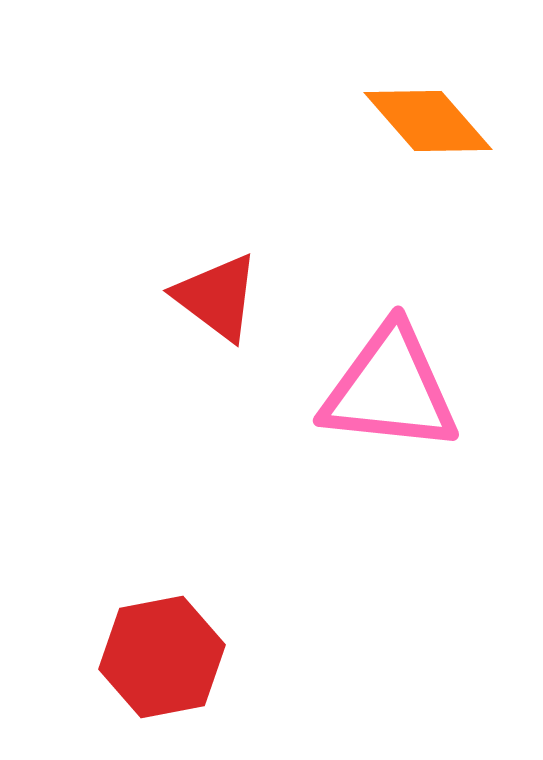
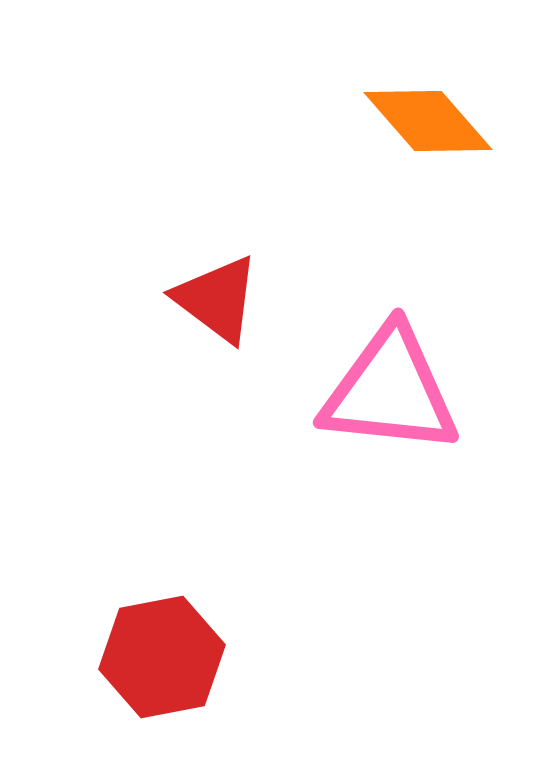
red triangle: moved 2 px down
pink triangle: moved 2 px down
